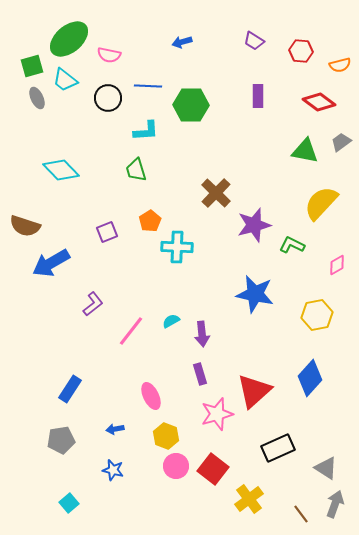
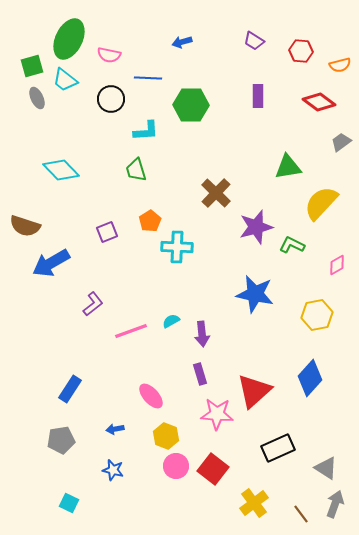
green ellipse at (69, 39): rotated 24 degrees counterclockwise
blue line at (148, 86): moved 8 px up
black circle at (108, 98): moved 3 px right, 1 px down
green triangle at (305, 151): moved 17 px left, 16 px down; rotated 20 degrees counterclockwise
purple star at (254, 225): moved 2 px right, 2 px down
pink line at (131, 331): rotated 32 degrees clockwise
pink ellipse at (151, 396): rotated 16 degrees counterclockwise
pink star at (217, 414): rotated 20 degrees clockwise
yellow cross at (249, 499): moved 5 px right, 4 px down
cyan square at (69, 503): rotated 24 degrees counterclockwise
